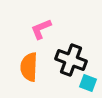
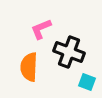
black cross: moved 2 px left, 8 px up
cyan square: moved 1 px left, 1 px up
